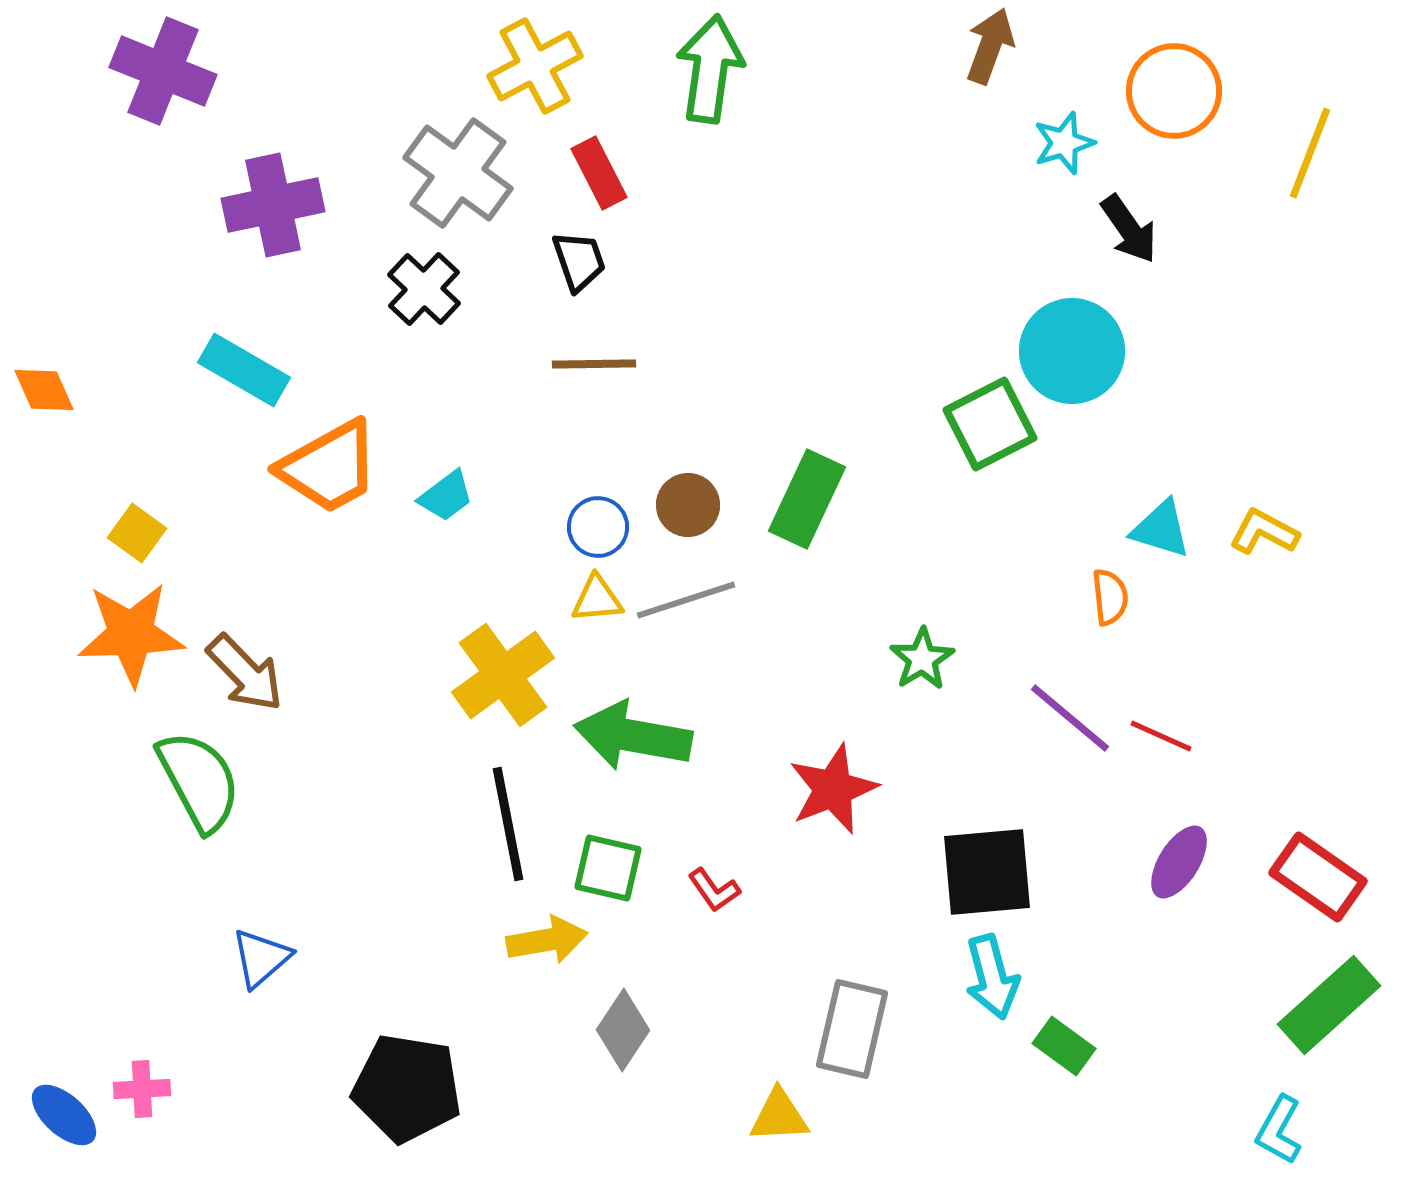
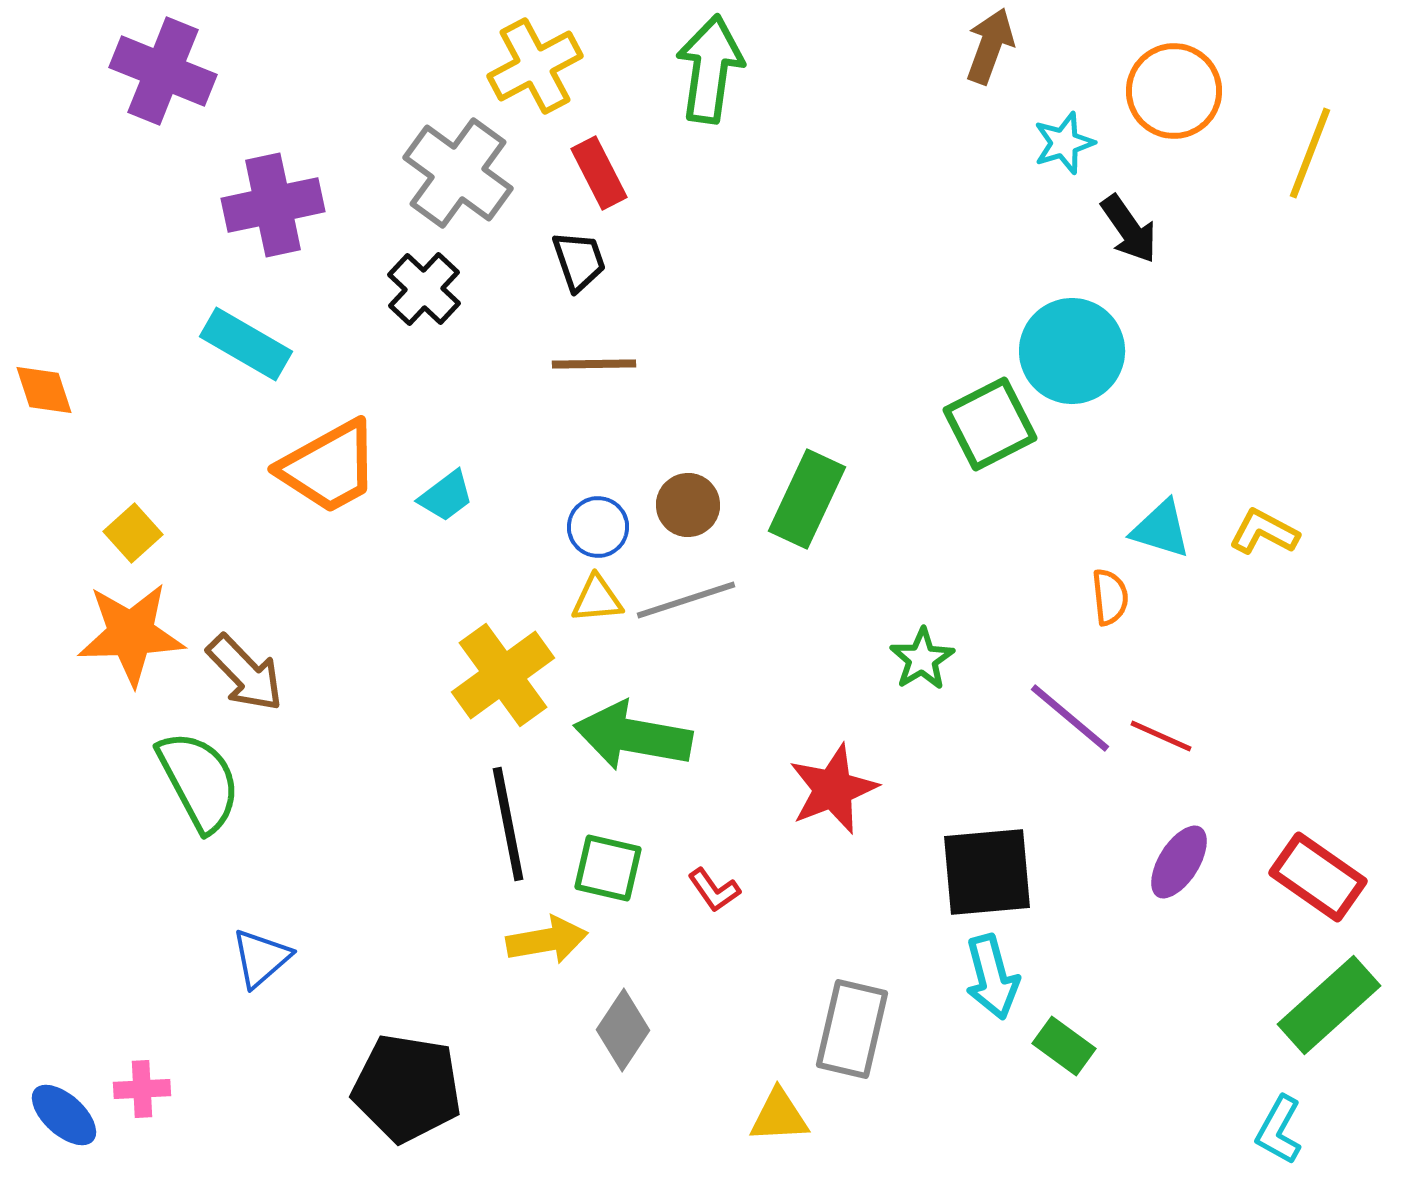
cyan rectangle at (244, 370): moved 2 px right, 26 px up
orange diamond at (44, 390): rotated 6 degrees clockwise
yellow square at (137, 533): moved 4 px left; rotated 12 degrees clockwise
